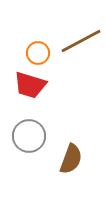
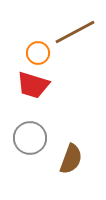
brown line: moved 6 px left, 9 px up
red trapezoid: moved 3 px right
gray circle: moved 1 px right, 2 px down
